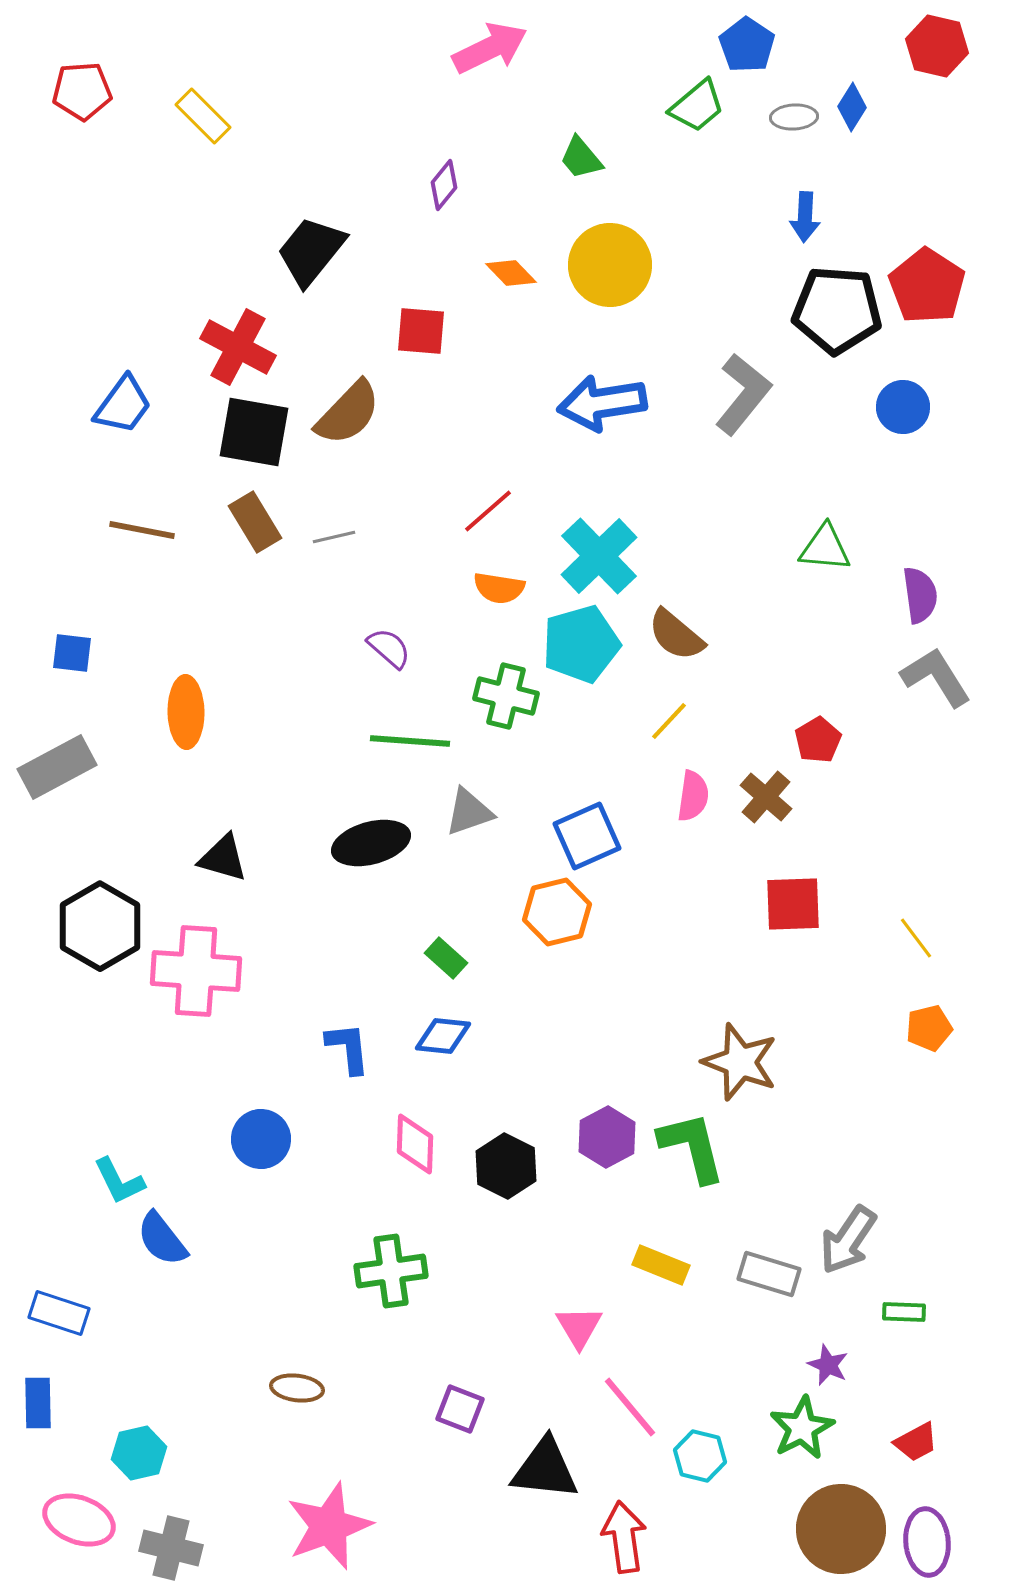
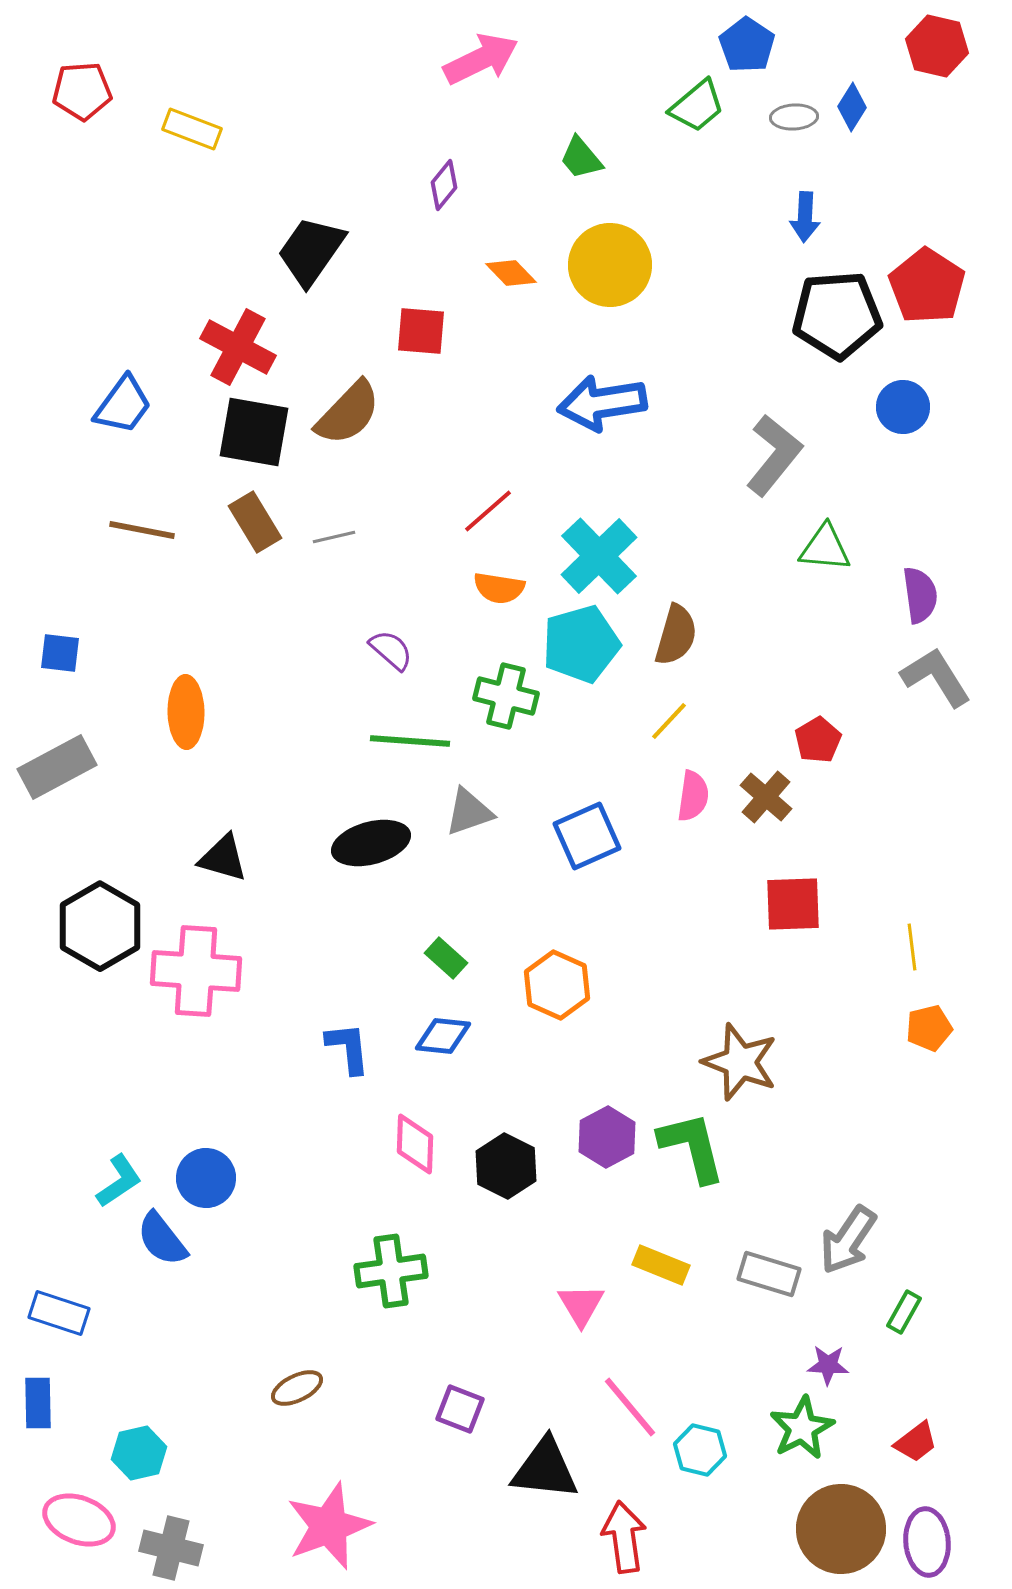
pink arrow at (490, 48): moved 9 px left, 11 px down
yellow rectangle at (203, 116): moved 11 px left, 13 px down; rotated 24 degrees counterclockwise
black trapezoid at (311, 251): rotated 4 degrees counterclockwise
black pentagon at (837, 310): moved 5 px down; rotated 8 degrees counterclockwise
gray L-shape at (743, 394): moved 31 px right, 61 px down
brown semicircle at (676, 635): rotated 114 degrees counterclockwise
purple semicircle at (389, 648): moved 2 px right, 2 px down
blue square at (72, 653): moved 12 px left
orange hexagon at (557, 912): moved 73 px down; rotated 22 degrees counterclockwise
yellow line at (916, 938): moved 4 px left, 9 px down; rotated 30 degrees clockwise
blue circle at (261, 1139): moved 55 px left, 39 px down
cyan L-shape at (119, 1181): rotated 98 degrees counterclockwise
green rectangle at (904, 1312): rotated 63 degrees counterclockwise
pink triangle at (579, 1327): moved 2 px right, 22 px up
purple star at (828, 1365): rotated 21 degrees counterclockwise
brown ellipse at (297, 1388): rotated 33 degrees counterclockwise
red trapezoid at (916, 1442): rotated 9 degrees counterclockwise
cyan hexagon at (700, 1456): moved 6 px up
